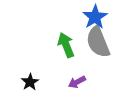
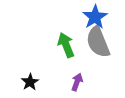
purple arrow: rotated 138 degrees clockwise
